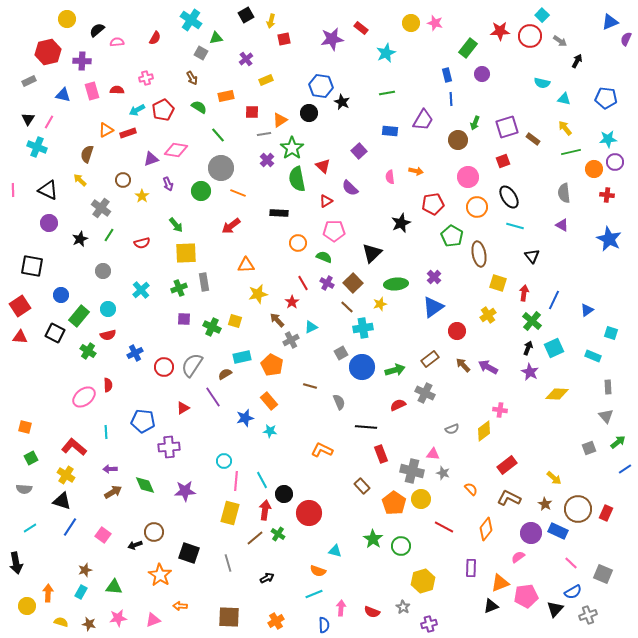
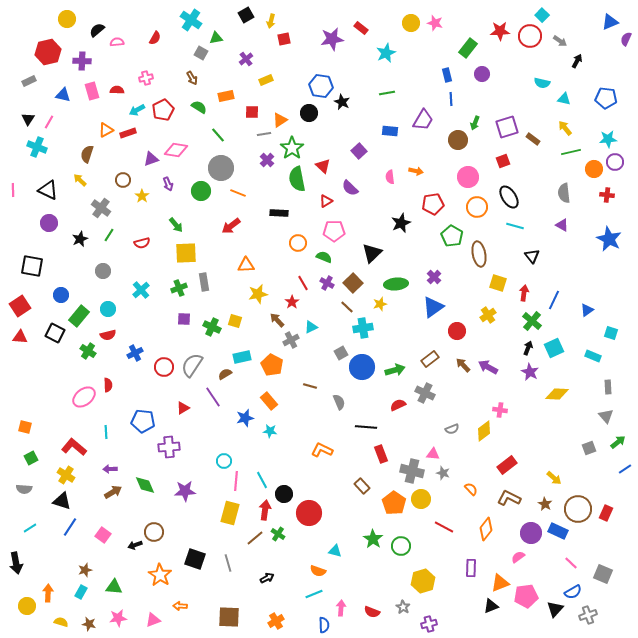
black square at (189, 553): moved 6 px right, 6 px down
